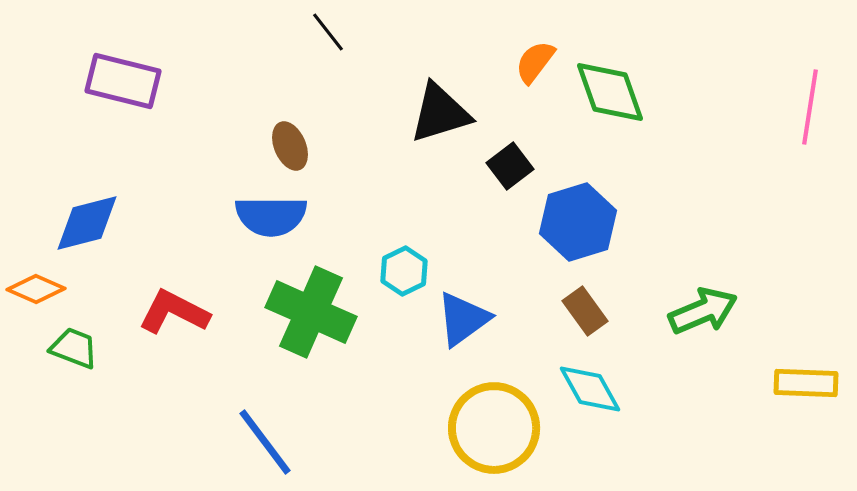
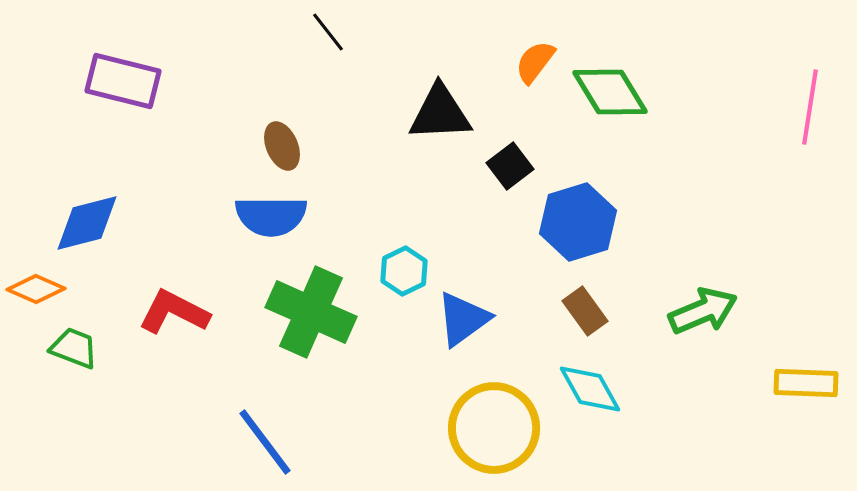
green diamond: rotated 12 degrees counterclockwise
black triangle: rotated 14 degrees clockwise
brown ellipse: moved 8 px left
